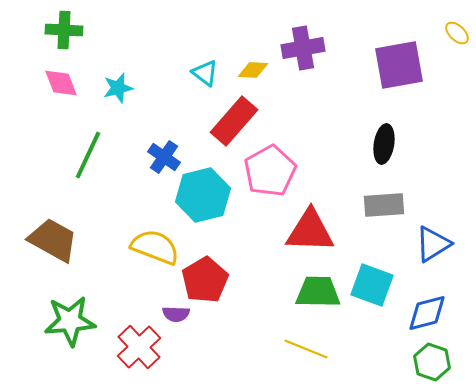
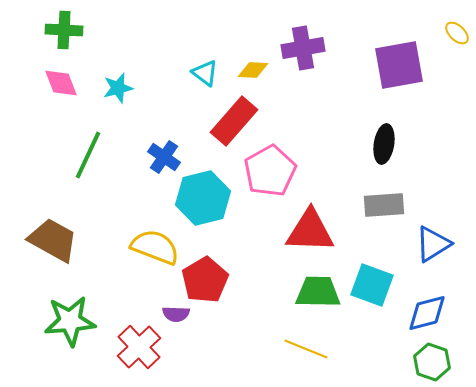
cyan hexagon: moved 3 px down
